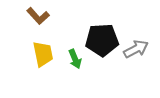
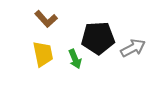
brown L-shape: moved 8 px right, 3 px down
black pentagon: moved 4 px left, 2 px up
gray arrow: moved 3 px left, 1 px up
